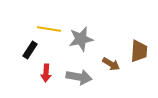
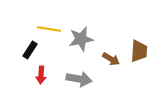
brown arrow: moved 5 px up
red arrow: moved 5 px left, 2 px down
gray arrow: moved 2 px down
